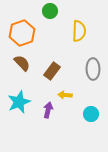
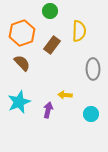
brown rectangle: moved 26 px up
